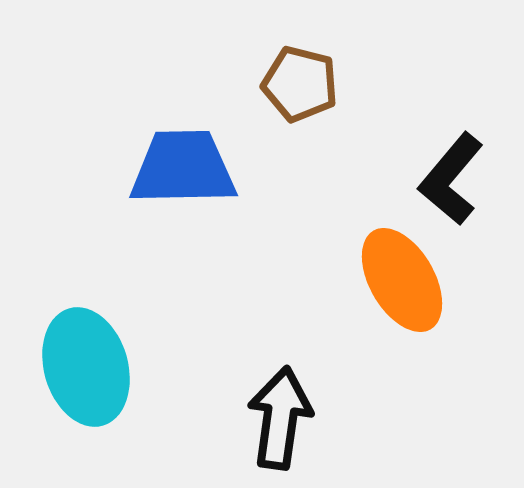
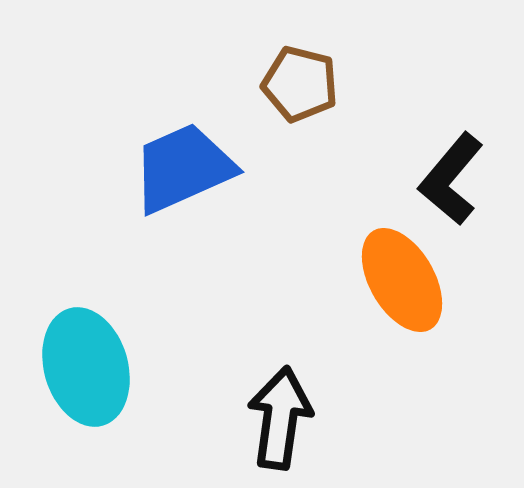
blue trapezoid: rotated 23 degrees counterclockwise
